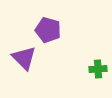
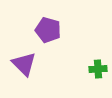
purple triangle: moved 6 px down
